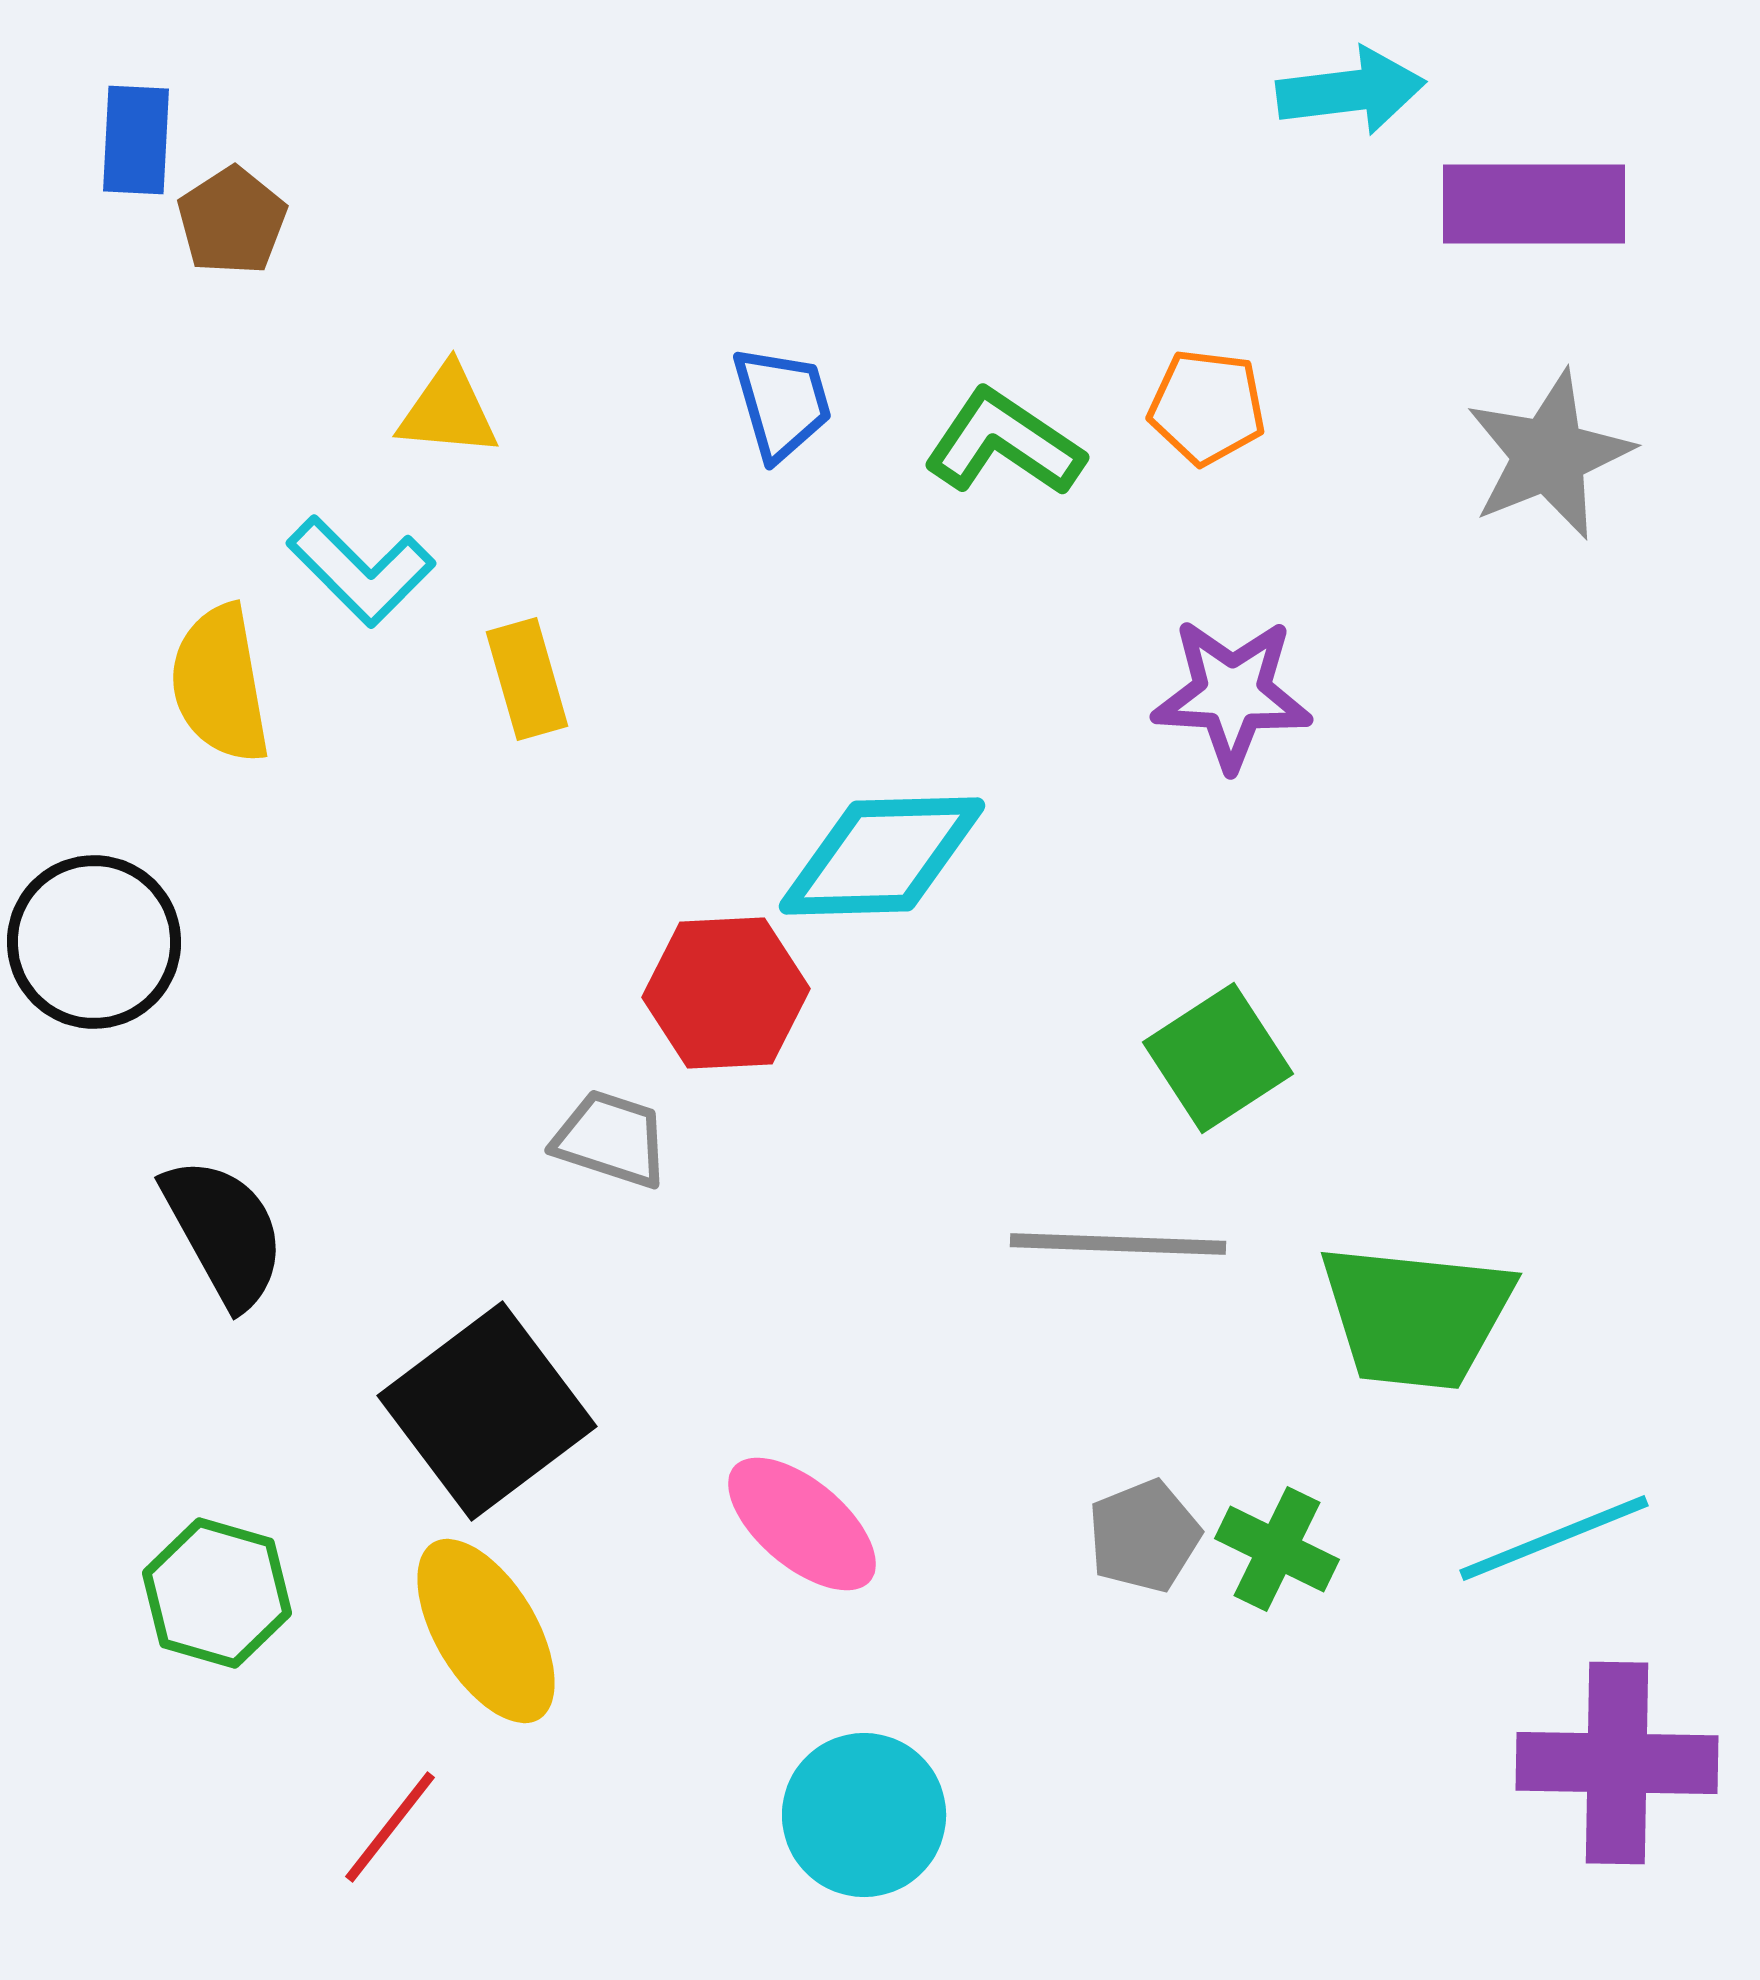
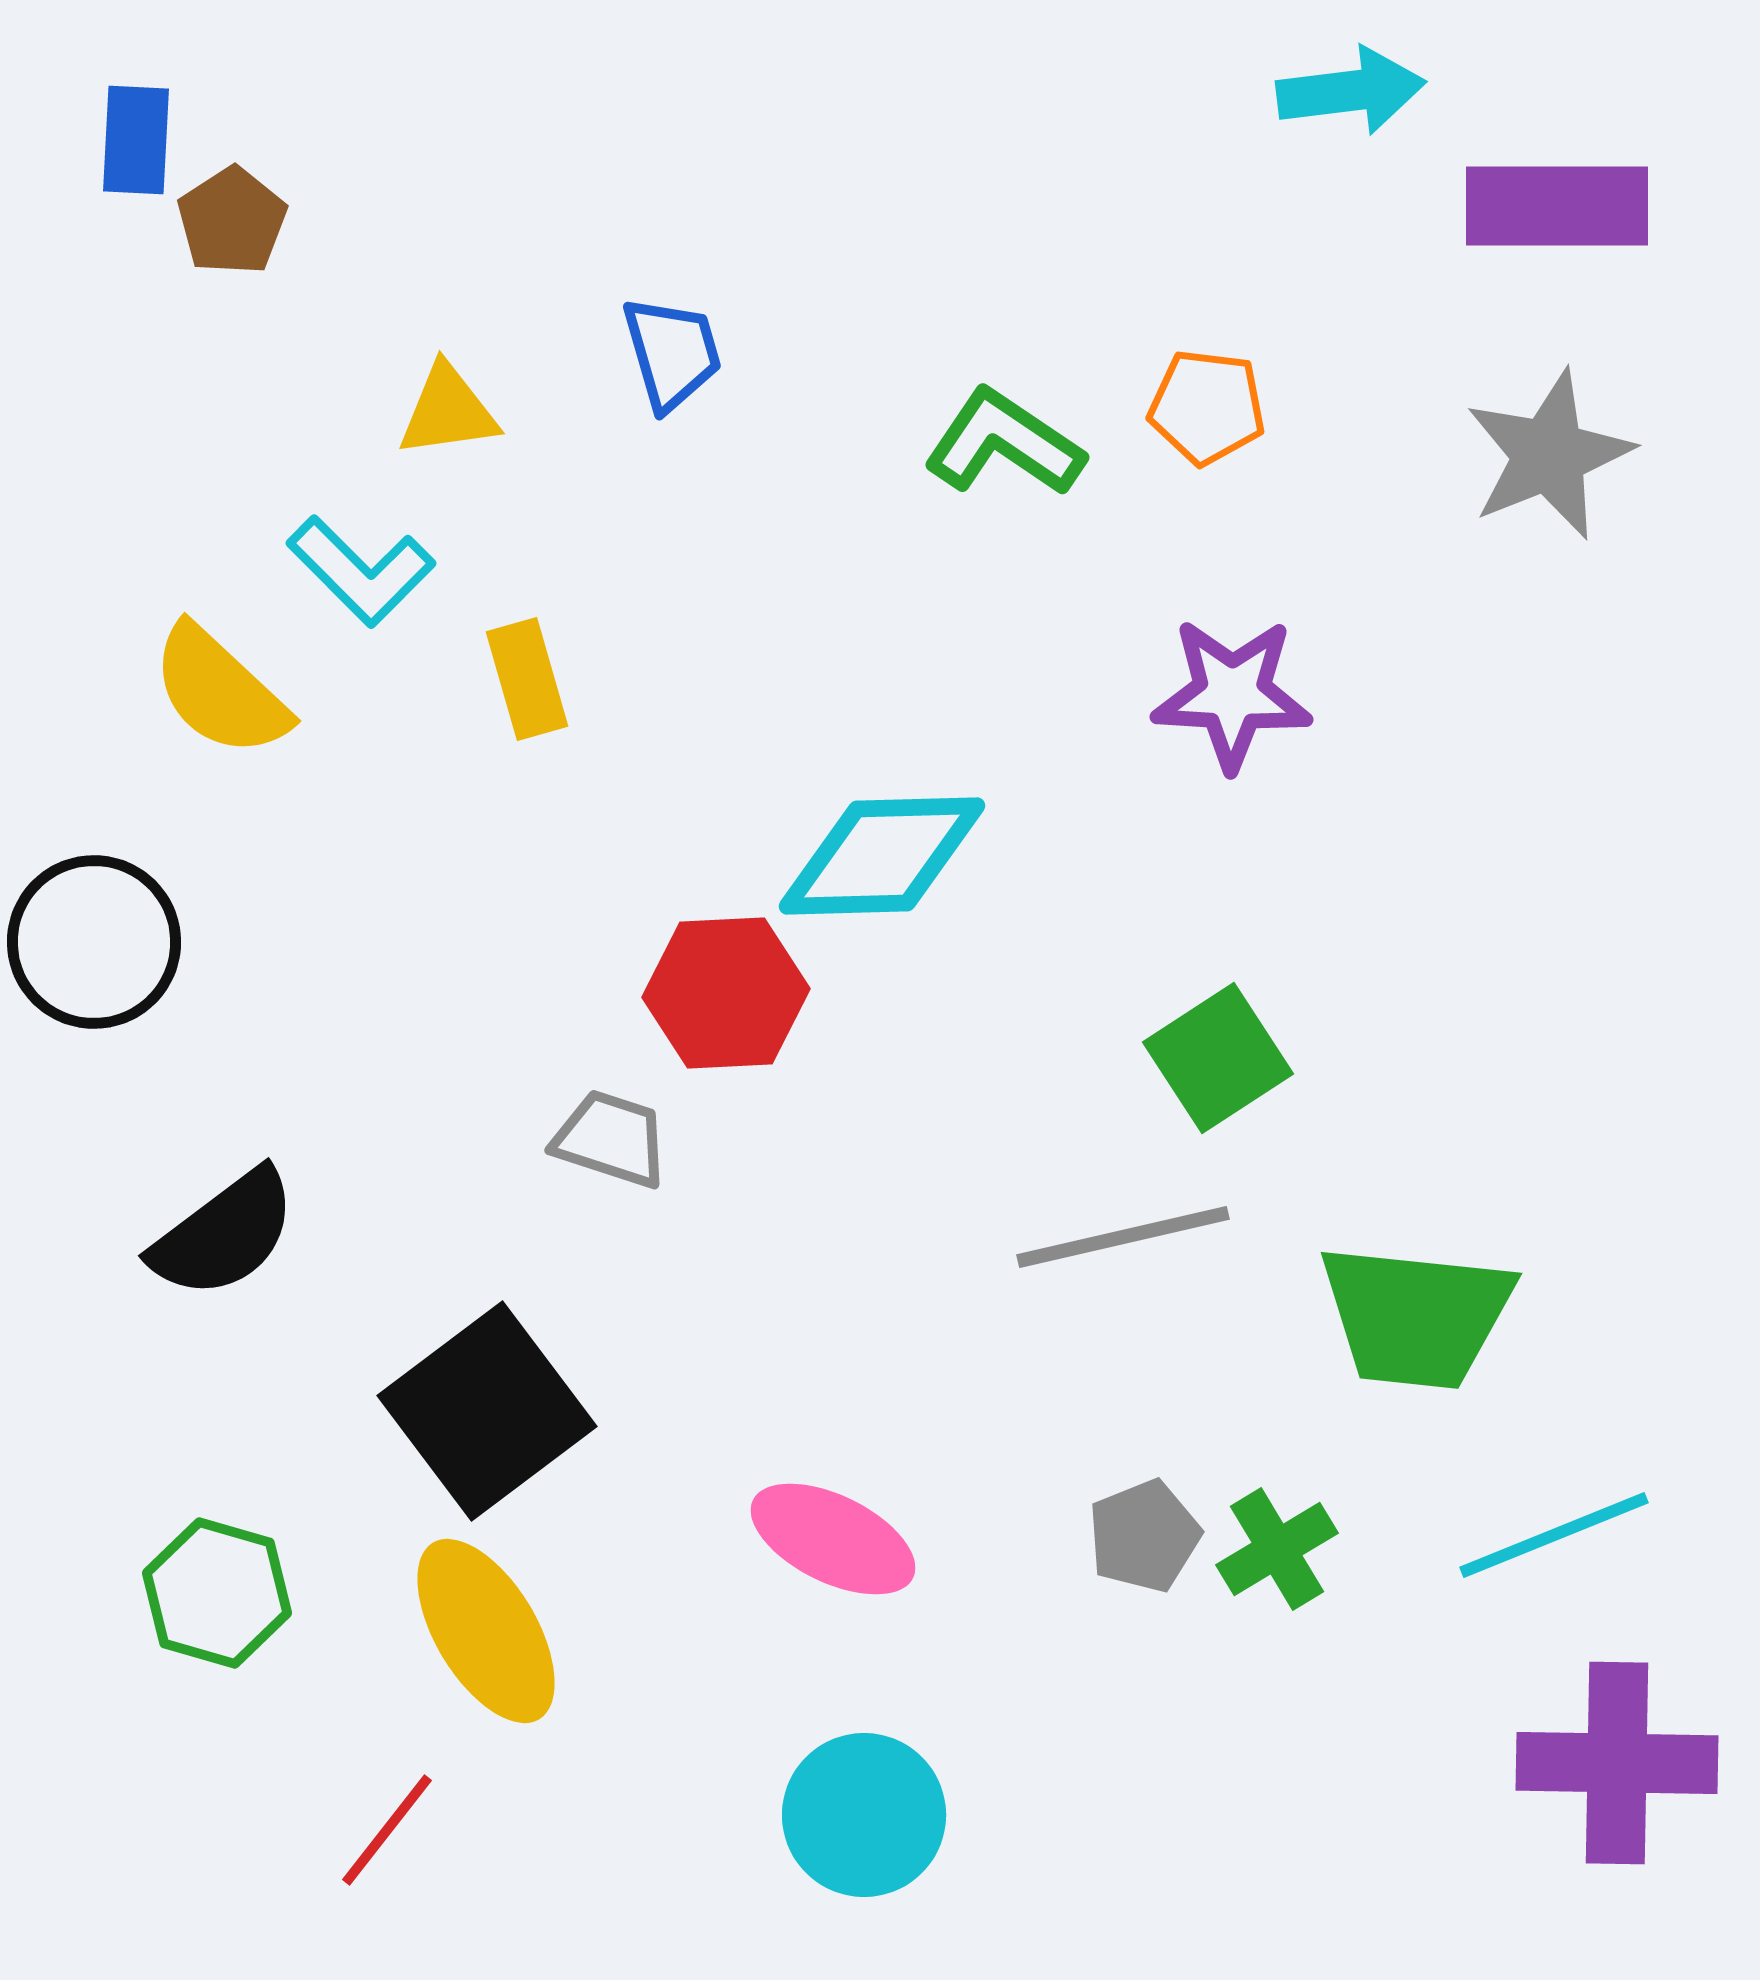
purple rectangle: moved 23 px right, 2 px down
blue trapezoid: moved 110 px left, 50 px up
yellow triangle: rotated 13 degrees counterclockwise
yellow semicircle: moved 7 px down; rotated 37 degrees counterclockwise
black semicircle: moved 2 px down; rotated 82 degrees clockwise
gray line: moved 5 px right, 7 px up; rotated 15 degrees counterclockwise
pink ellipse: moved 31 px right, 15 px down; rotated 14 degrees counterclockwise
cyan line: moved 3 px up
green cross: rotated 33 degrees clockwise
red line: moved 3 px left, 3 px down
